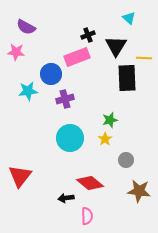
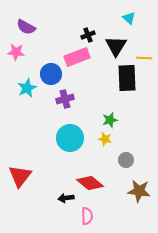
cyan star: moved 1 px left, 3 px up; rotated 18 degrees counterclockwise
yellow star: rotated 24 degrees counterclockwise
